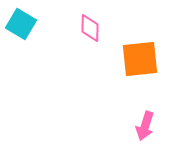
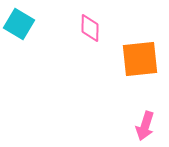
cyan square: moved 2 px left
